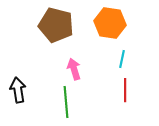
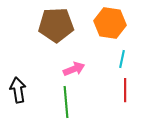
brown pentagon: rotated 16 degrees counterclockwise
pink arrow: rotated 85 degrees clockwise
